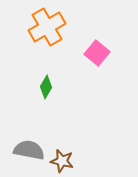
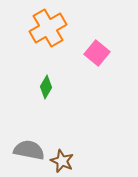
orange cross: moved 1 px right, 1 px down
brown star: rotated 10 degrees clockwise
